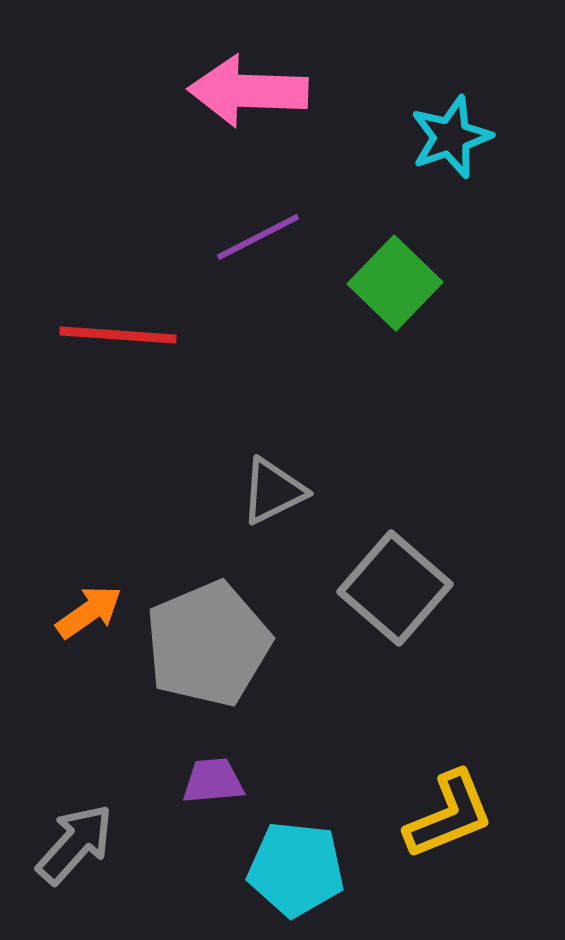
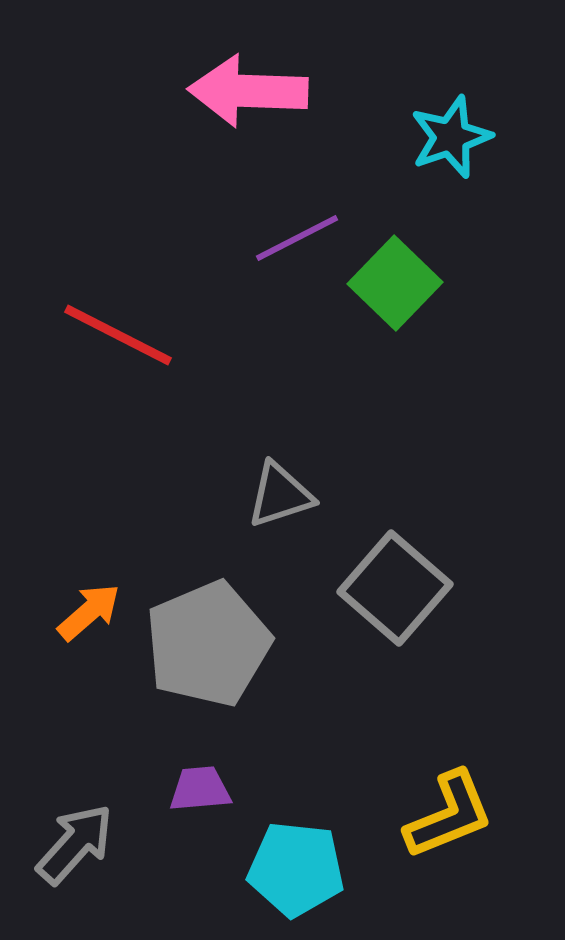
purple line: moved 39 px right, 1 px down
red line: rotated 23 degrees clockwise
gray triangle: moved 7 px right, 4 px down; rotated 8 degrees clockwise
orange arrow: rotated 6 degrees counterclockwise
purple trapezoid: moved 13 px left, 8 px down
